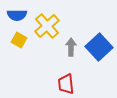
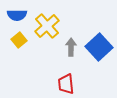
yellow square: rotated 21 degrees clockwise
